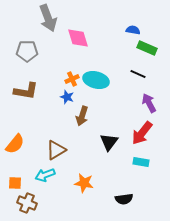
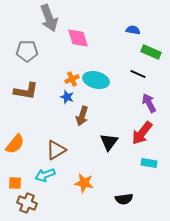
gray arrow: moved 1 px right
green rectangle: moved 4 px right, 4 px down
cyan rectangle: moved 8 px right, 1 px down
